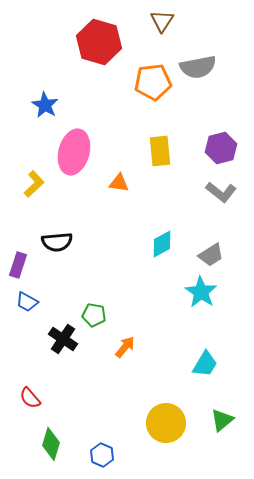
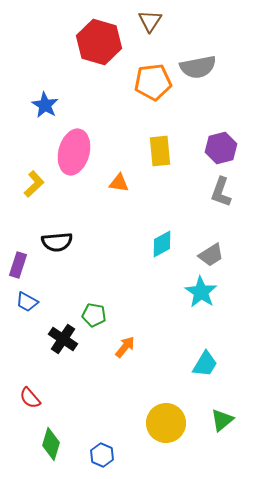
brown triangle: moved 12 px left
gray L-shape: rotated 72 degrees clockwise
